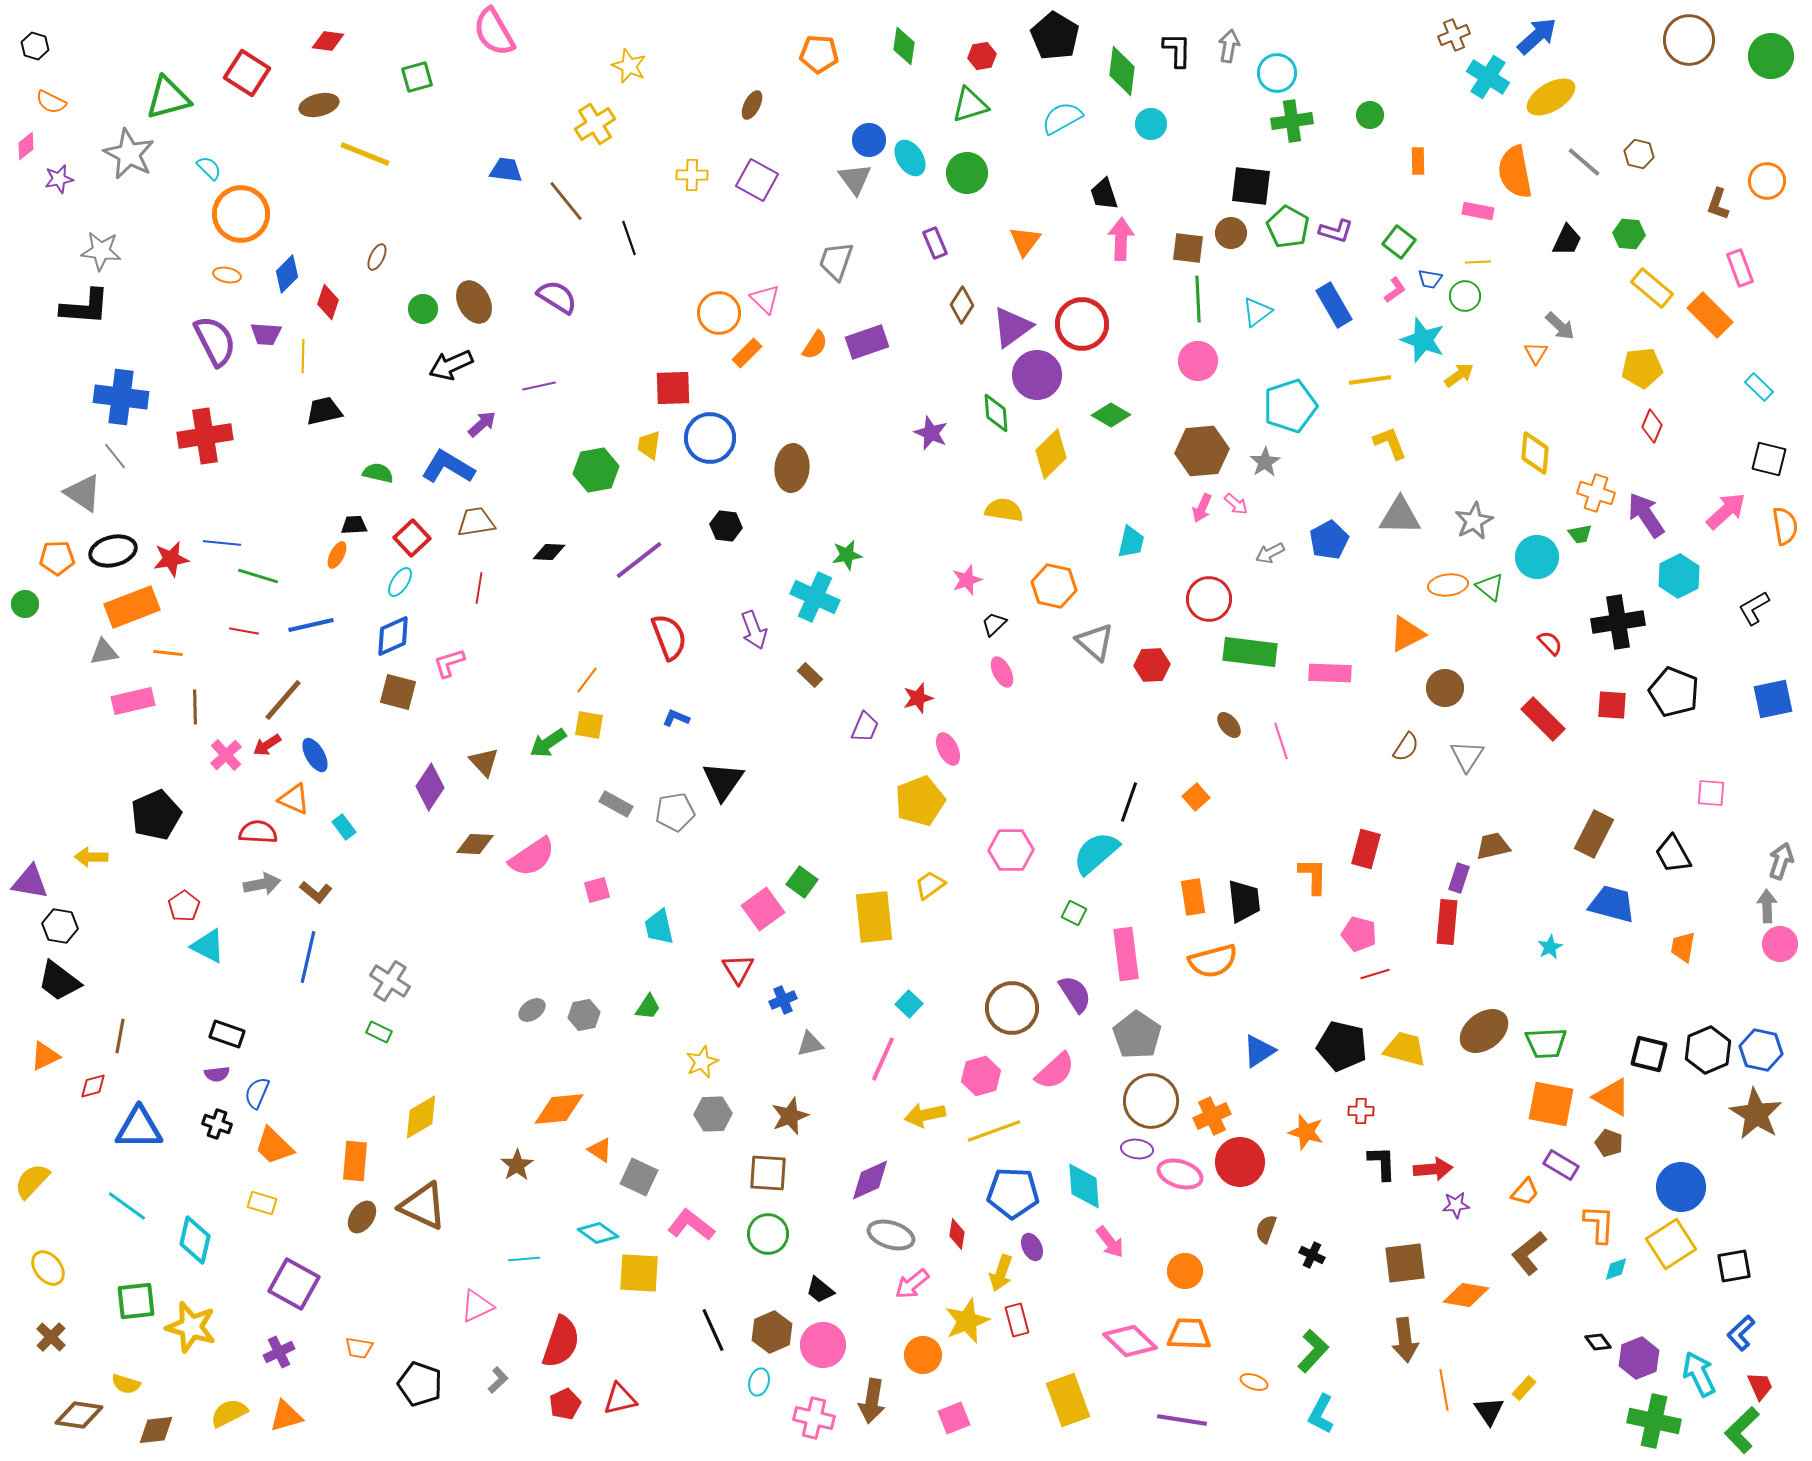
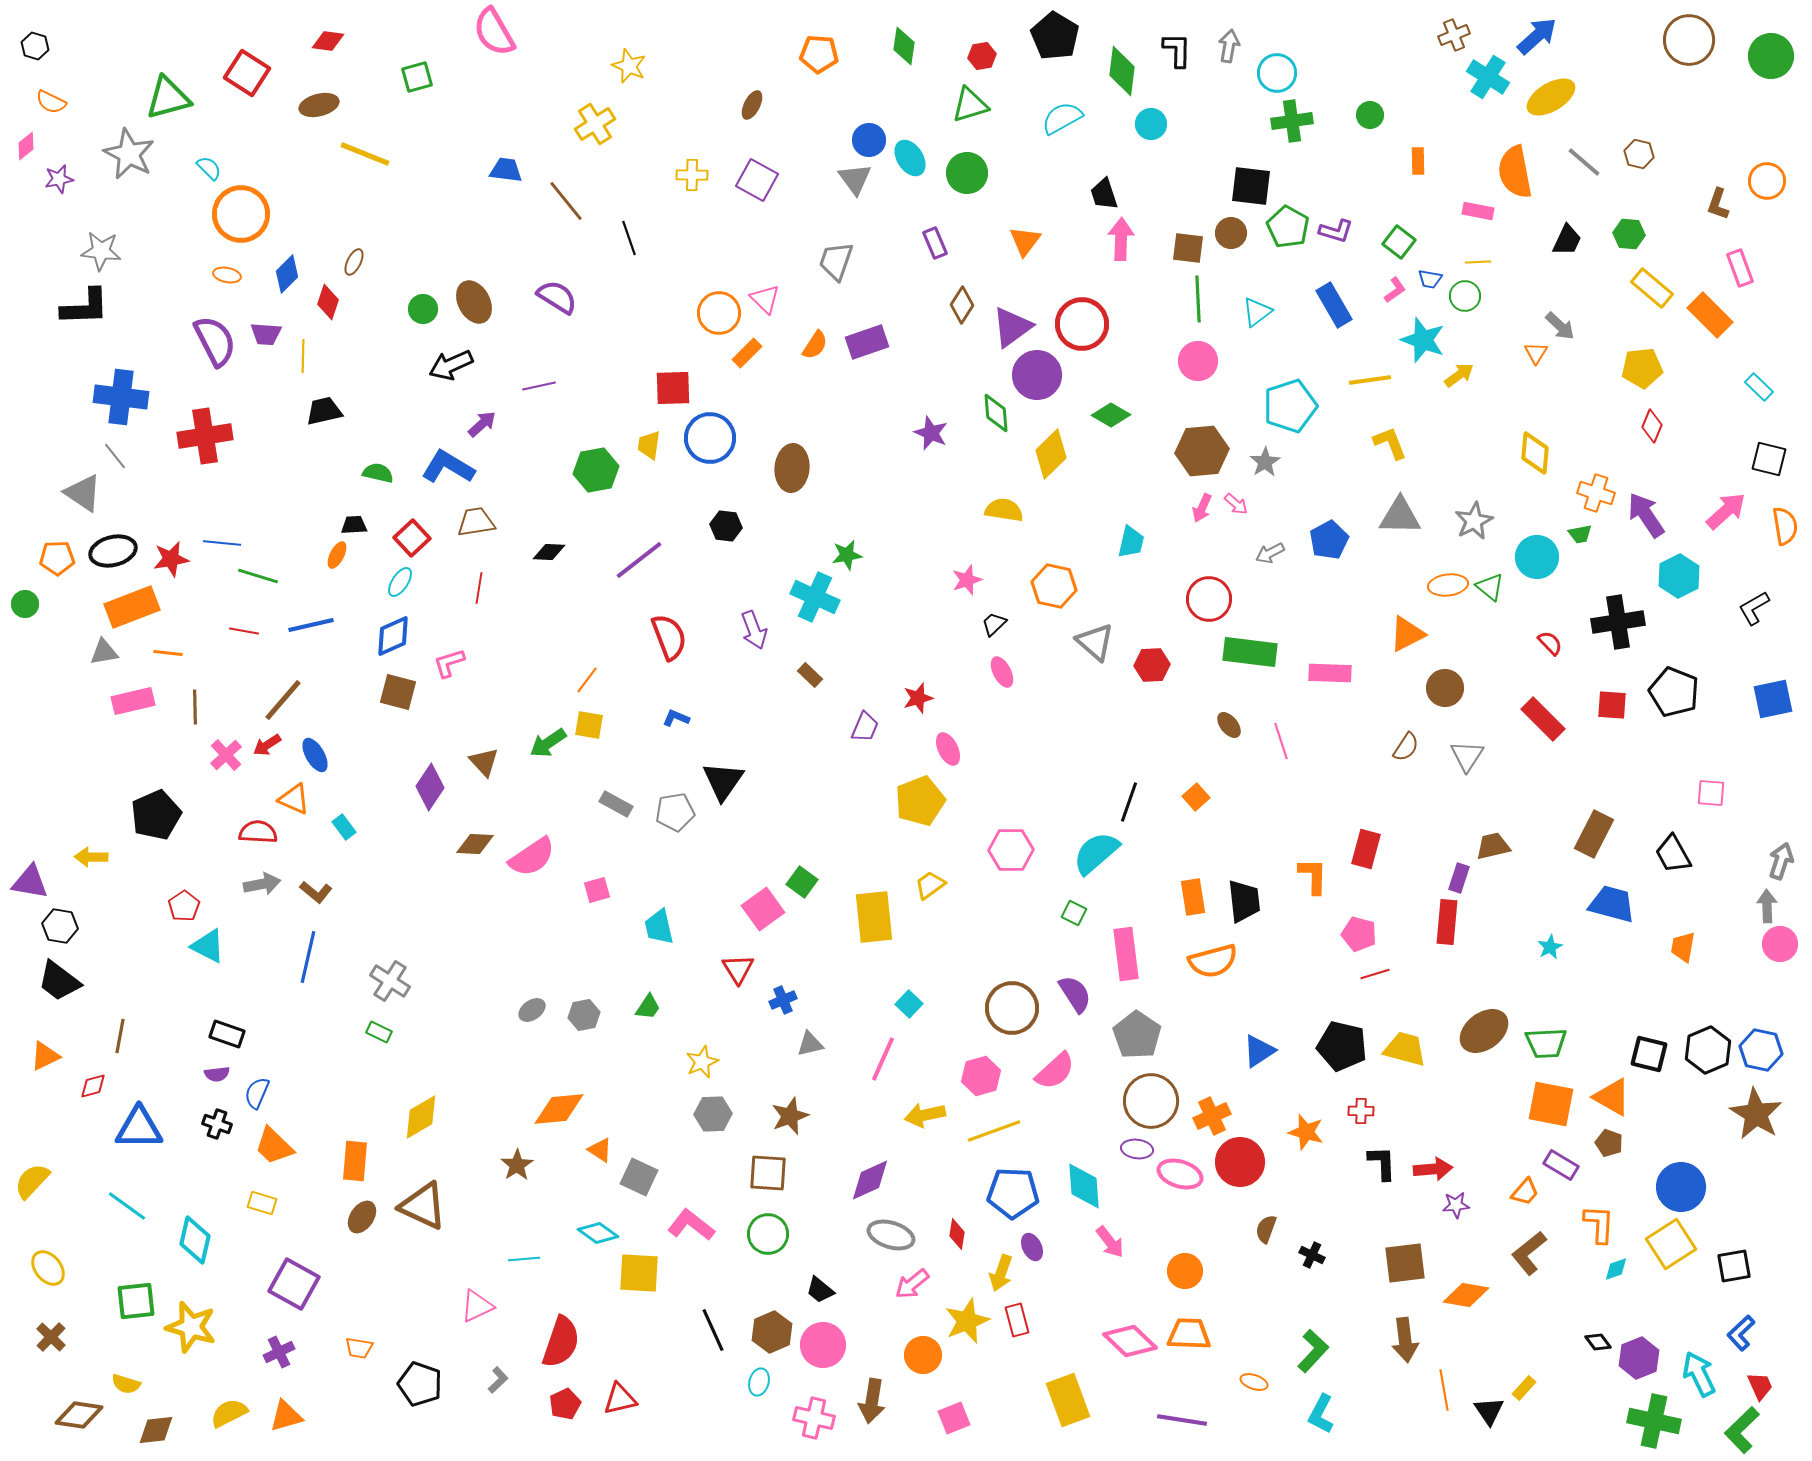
brown ellipse at (377, 257): moved 23 px left, 5 px down
black L-shape at (85, 307): rotated 6 degrees counterclockwise
